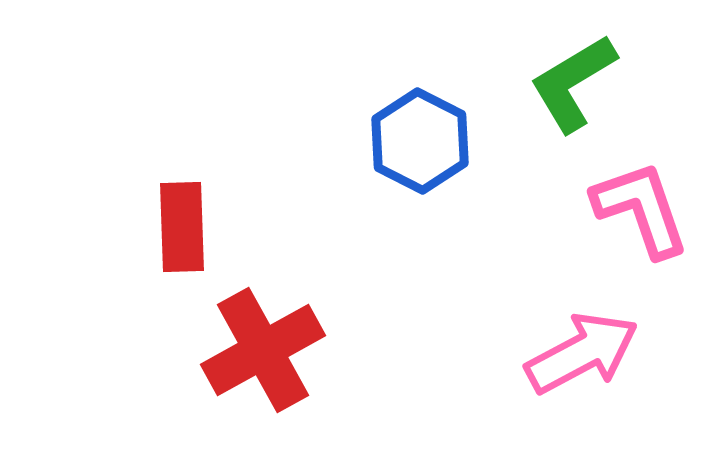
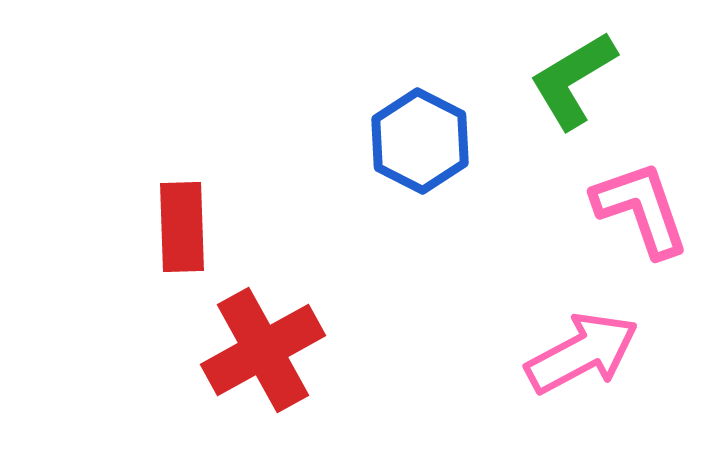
green L-shape: moved 3 px up
